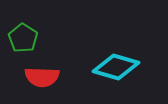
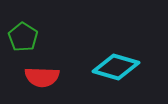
green pentagon: moved 1 px up
